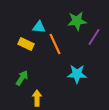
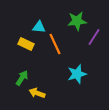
cyan star: rotated 18 degrees counterclockwise
yellow arrow: moved 5 px up; rotated 70 degrees counterclockwise
